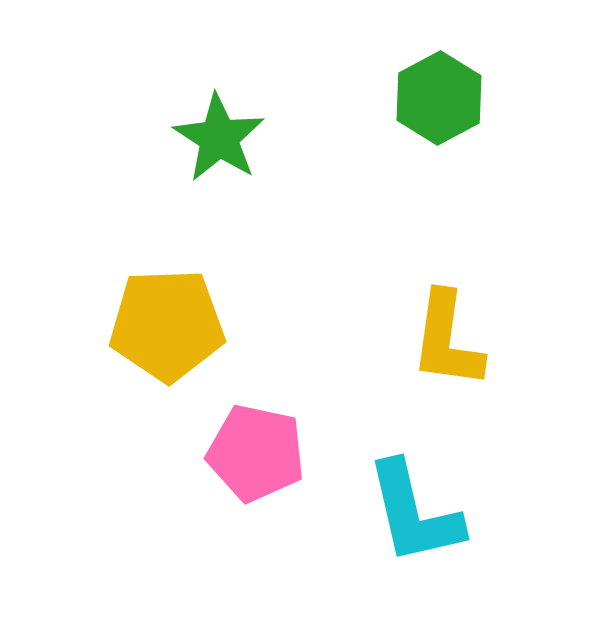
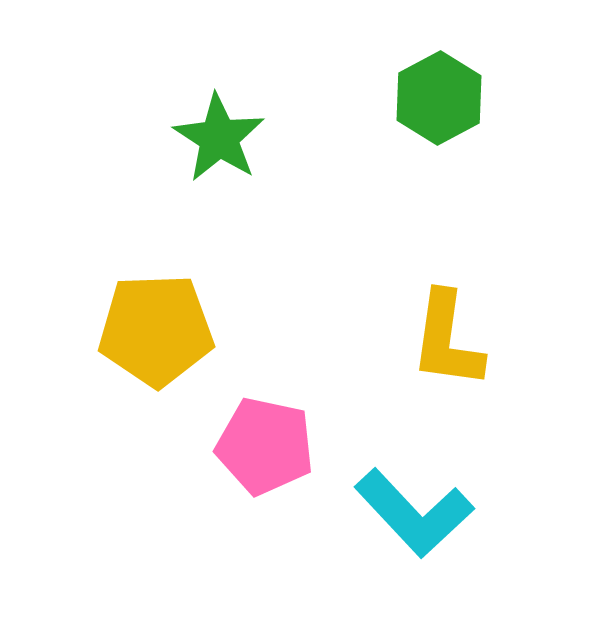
yellow pentagon: moved 11 px left, 5 px down
pink pentagon: moved 9 px right, 7 px up
cyan L-shape: rotated 30 degrees counterclockwise
